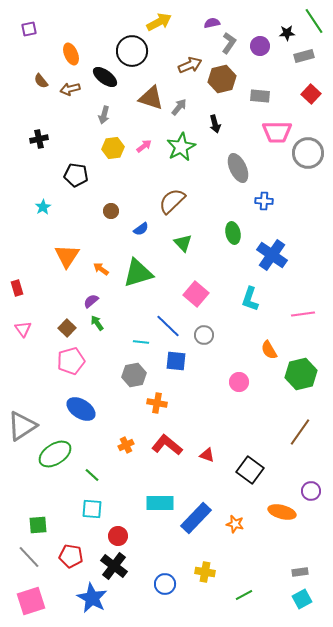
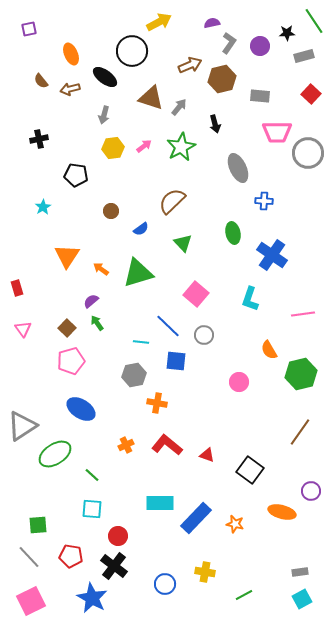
pink square at (31, 601): rotated 8 degrees counterclockwise
